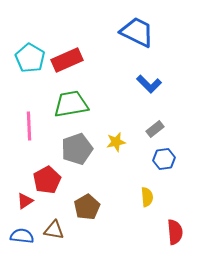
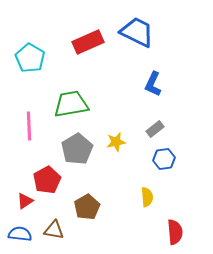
red rectangle: moved 21 px right, 18 px up
blue L-shape: moved 4 px right; rotated 70 degrees clockwise
gray pentagon: rotated 12 degrees counterclockwise
blue semicircle: moved 2 px left, 2 px up
